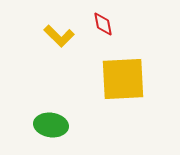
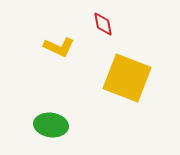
yellow L-shape: moved 11 px down; rotated 20 degrees counterclockwise
yellow square: moved 4 px right, 1 px up; rotated 24 degrees clockwise
